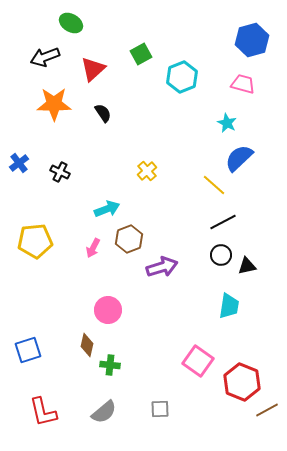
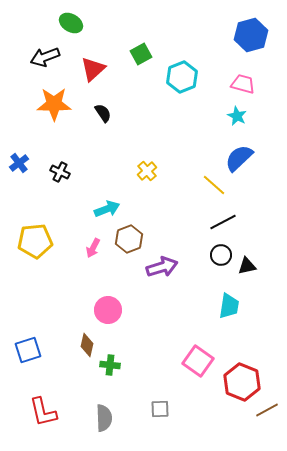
blue hexagon: moved 1 px left, 5 px up
cyan star: moved 10 px right, 7 px up
gray semicircle: moved 6 px down; rotated 52 degrees counterclockwise
